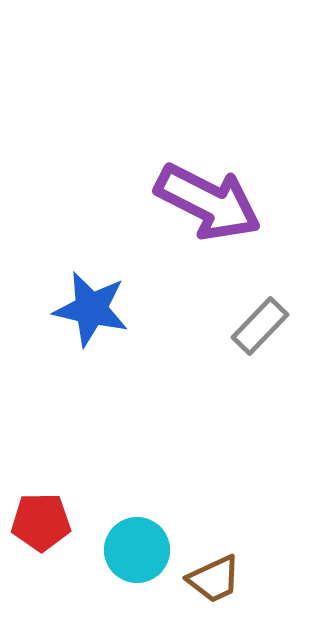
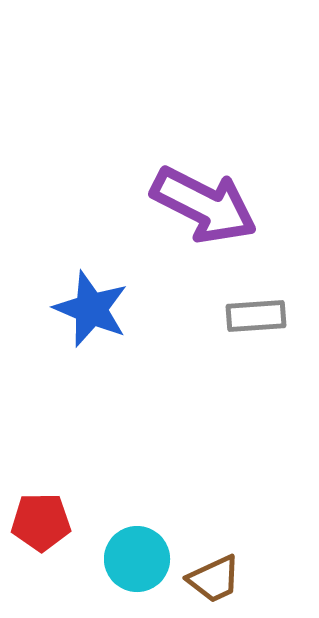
purple arrow: moved 4 px left, 3 px down
blue star: rotated 10 degrees clockwise
gray rectangle: moved 4 px left, 10 px up; rotated 42 degrees clockwise
cyan circle: moved 9 px down
